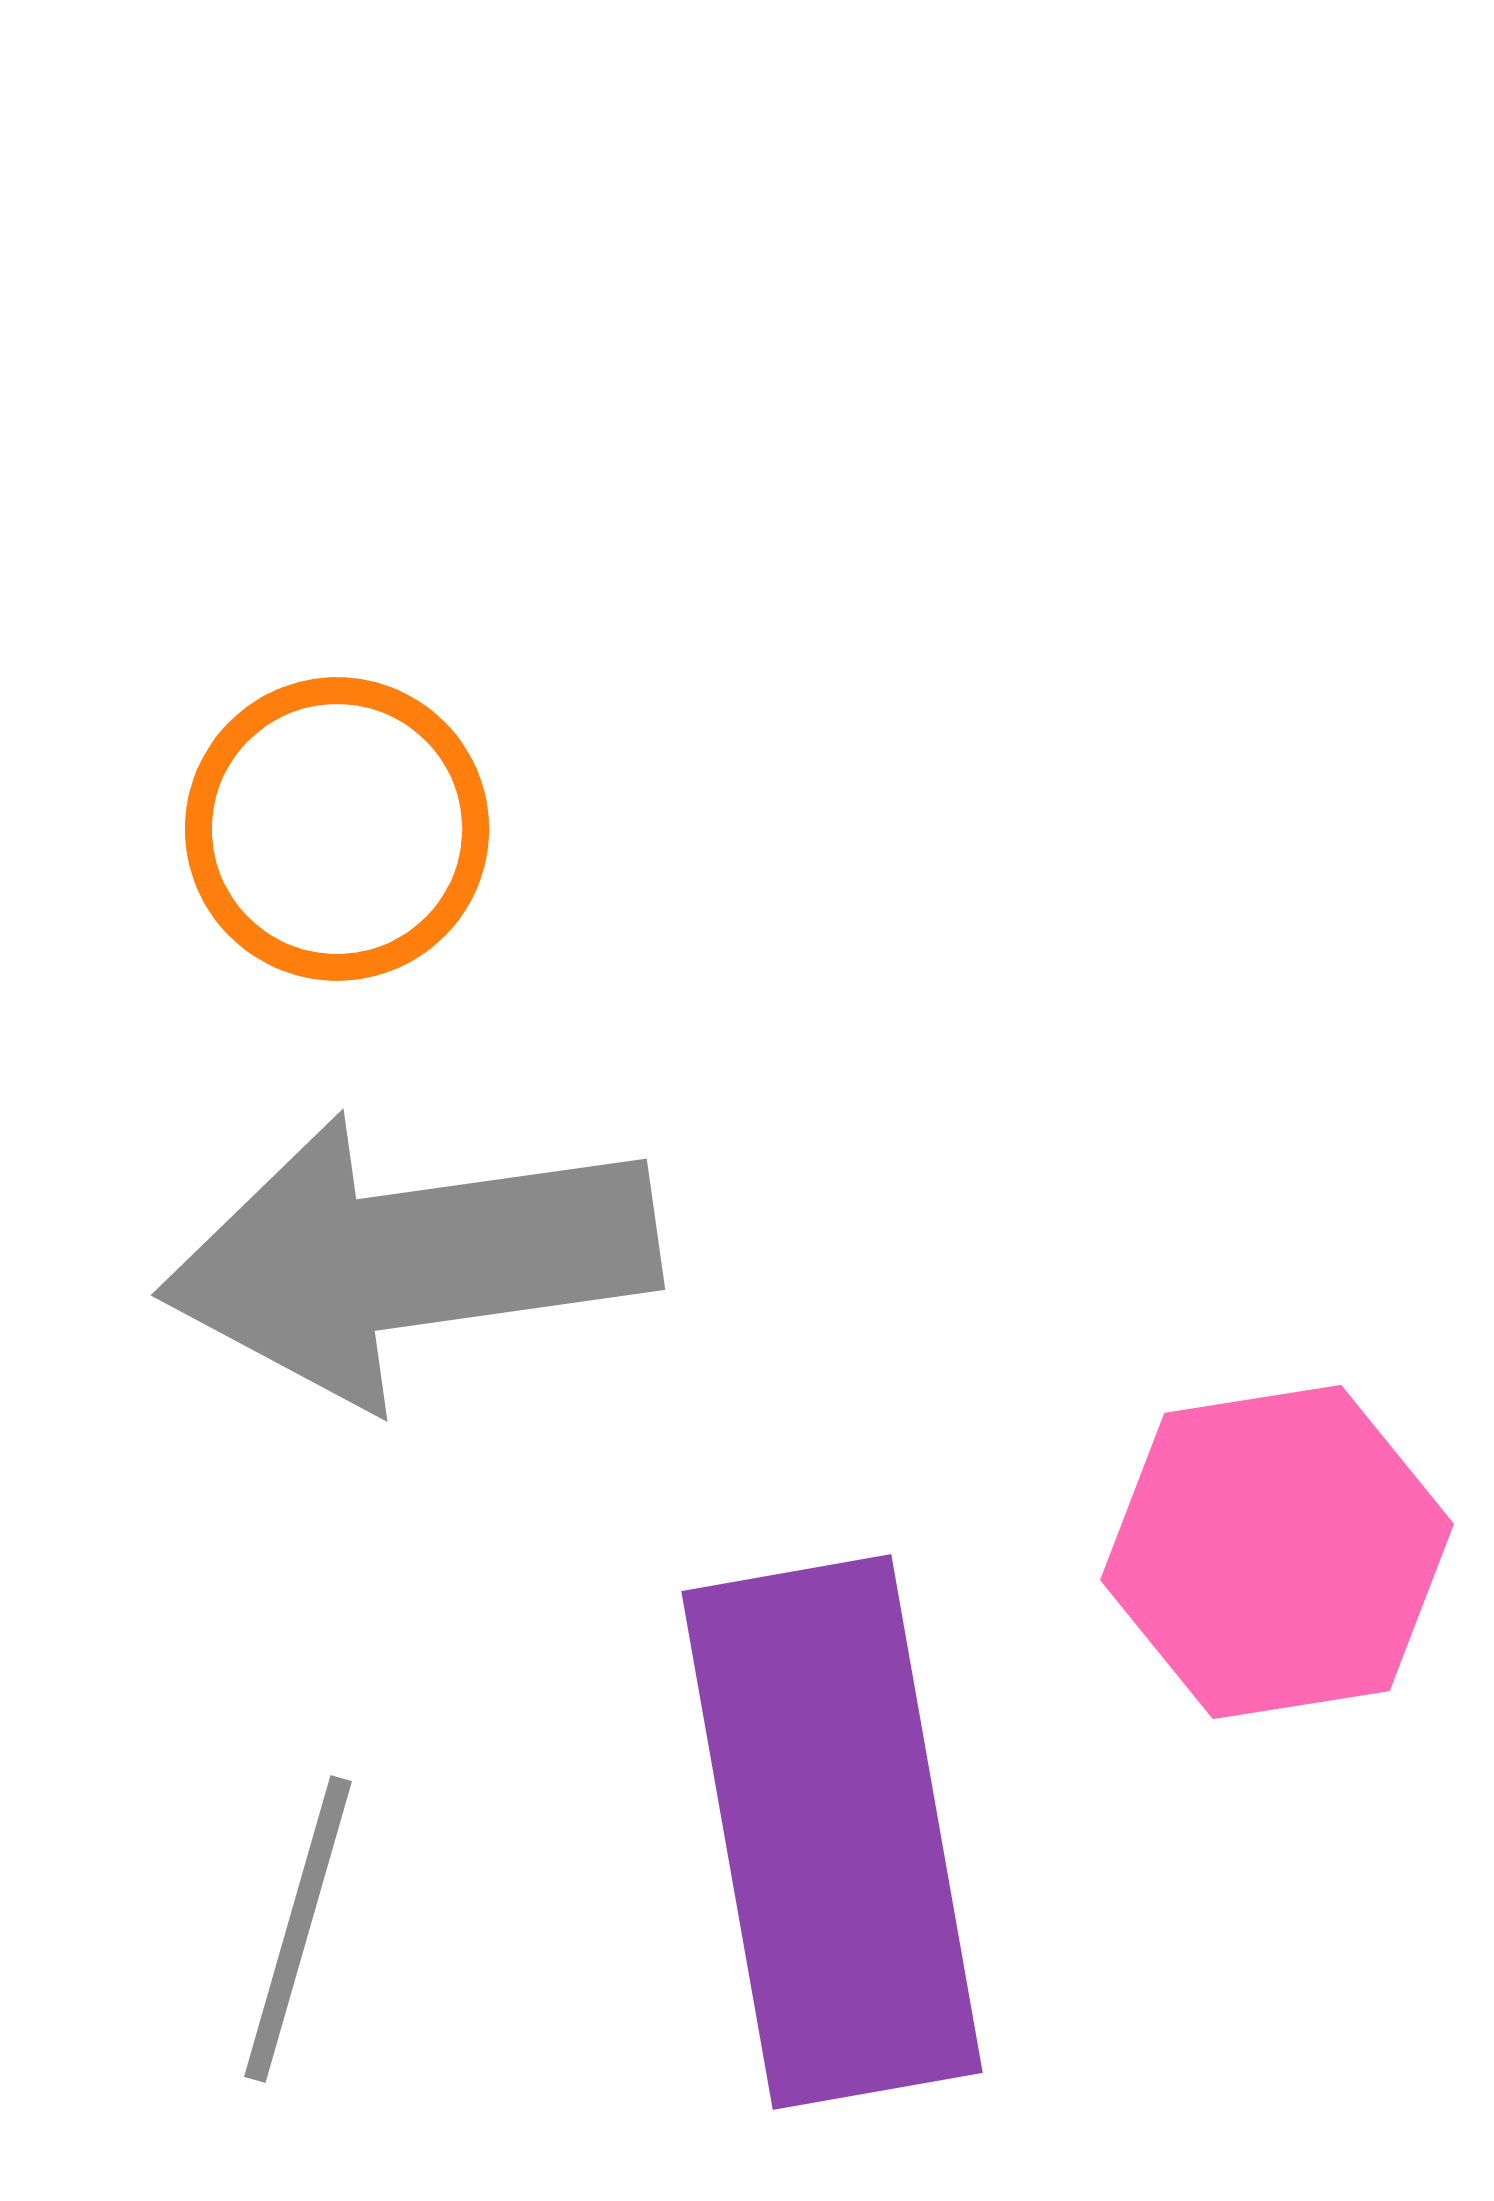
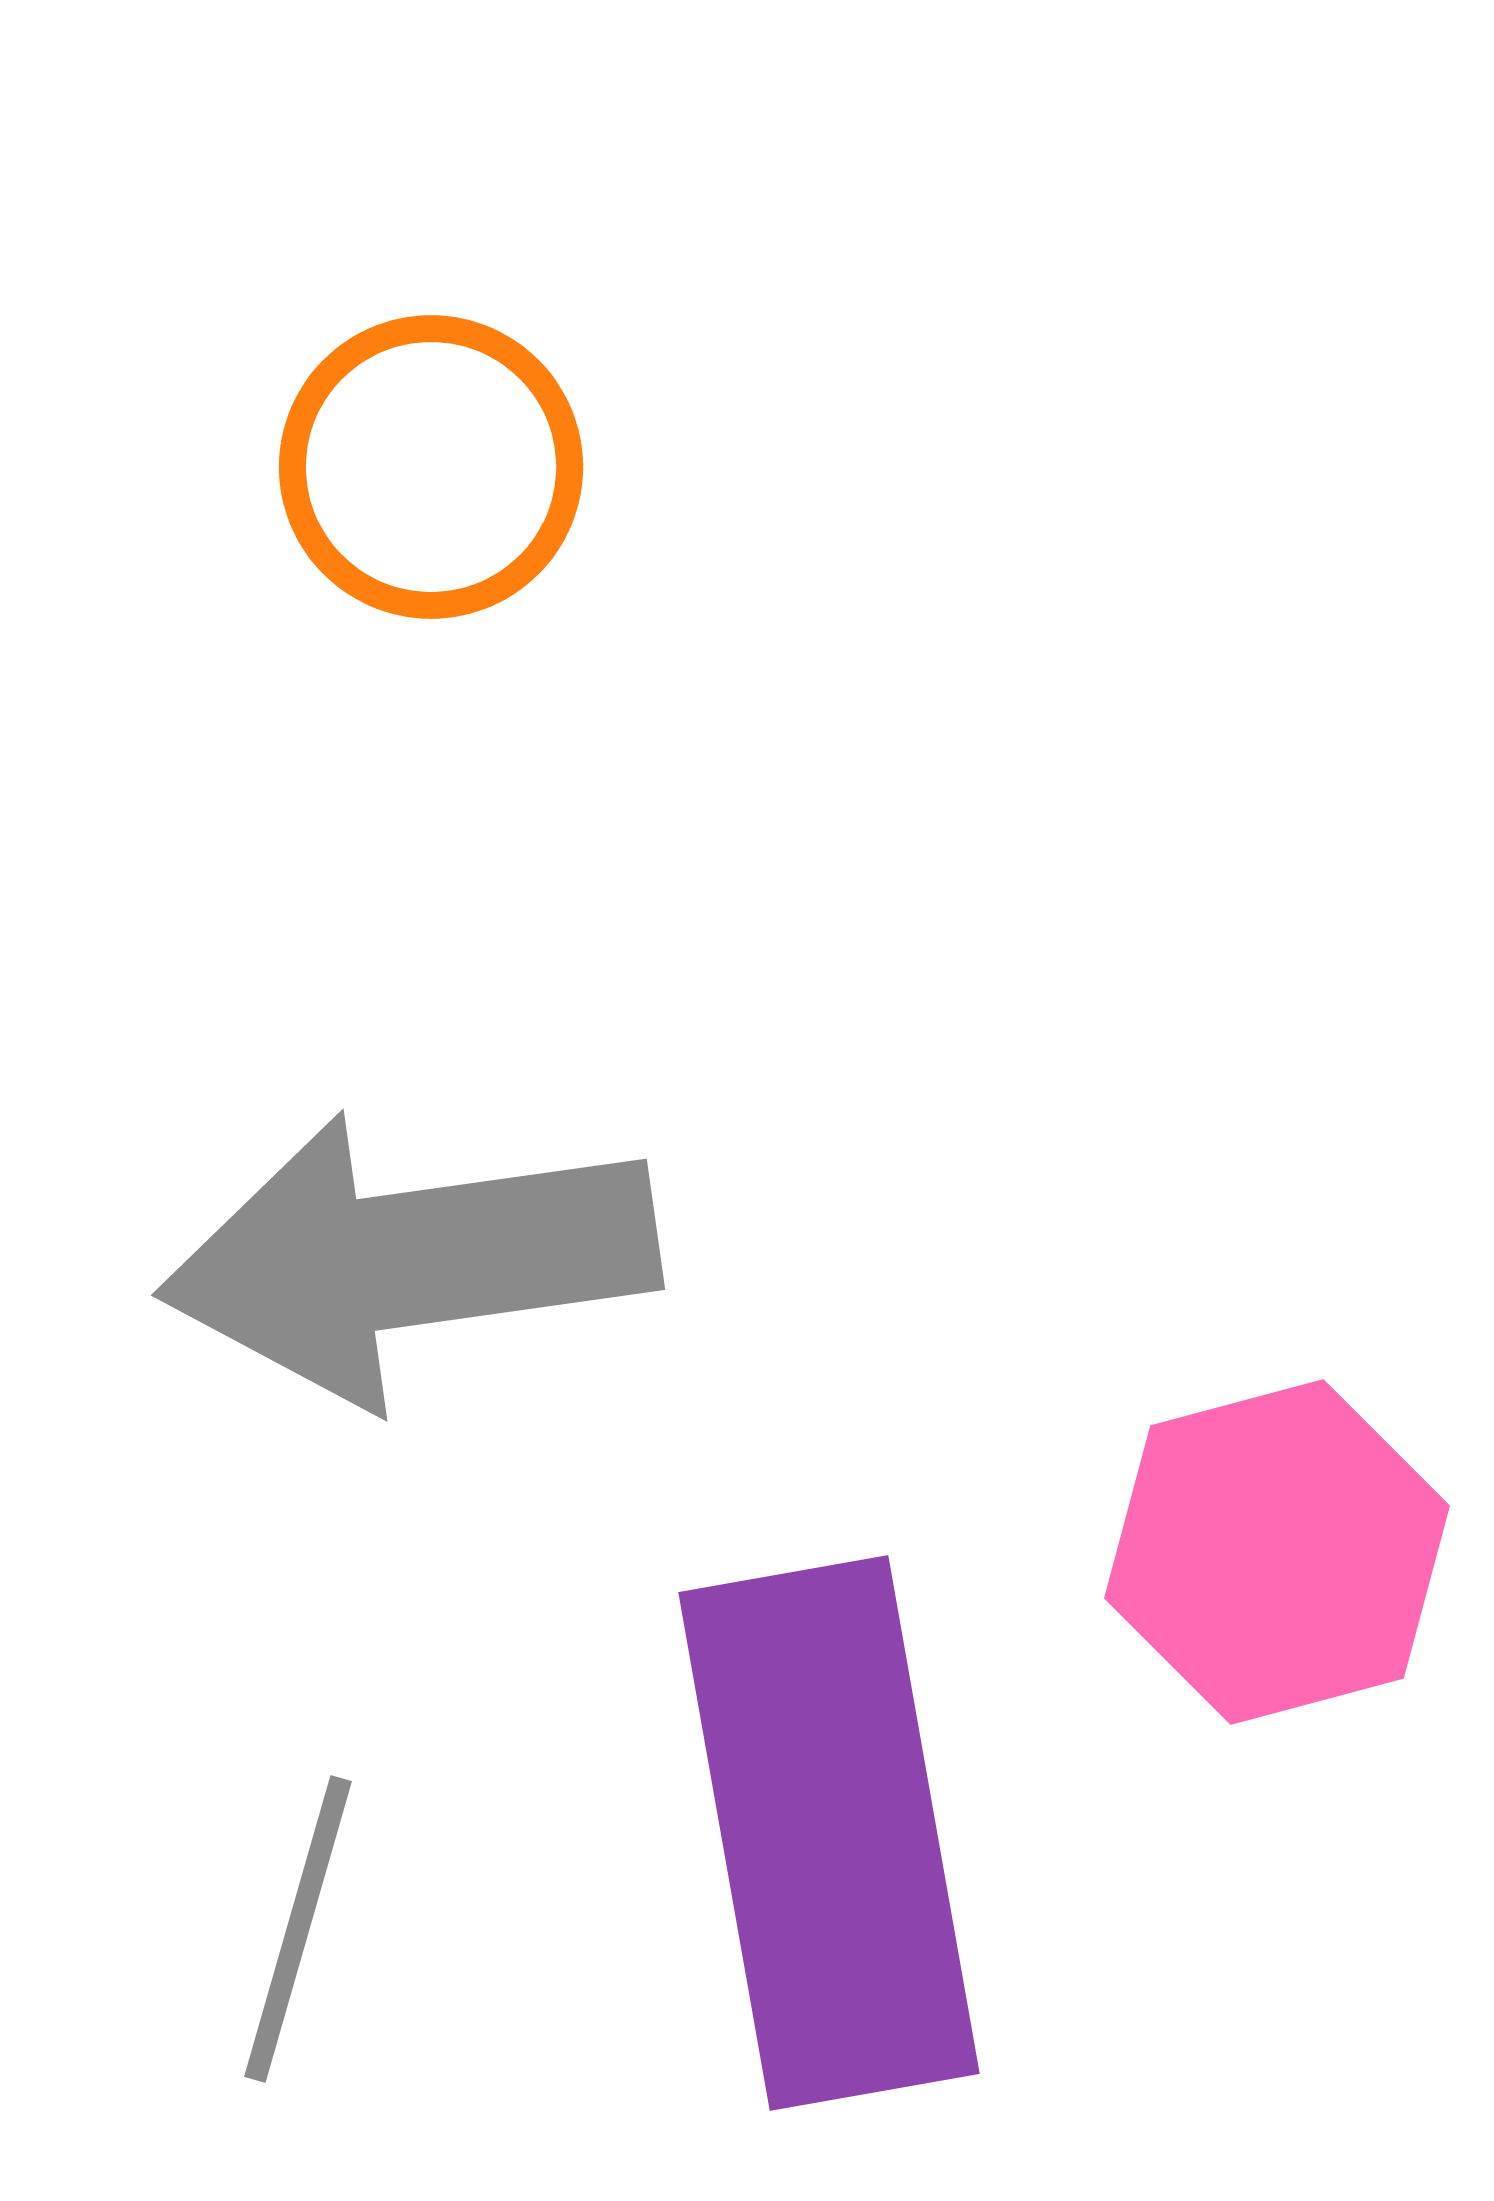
orange circle: moved 94 px right, 362 px up
pink hexagon: rotated 6 degrees counterclockwise
purple rectangle: moved 3 px left, 1 px down
